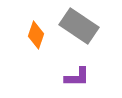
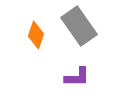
gray rectangle: rotated 21 degrees clockwise
